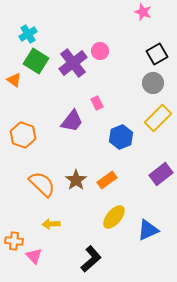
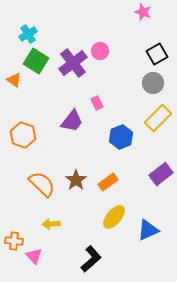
orange rectangle: moved 1 px right, 2 px down
